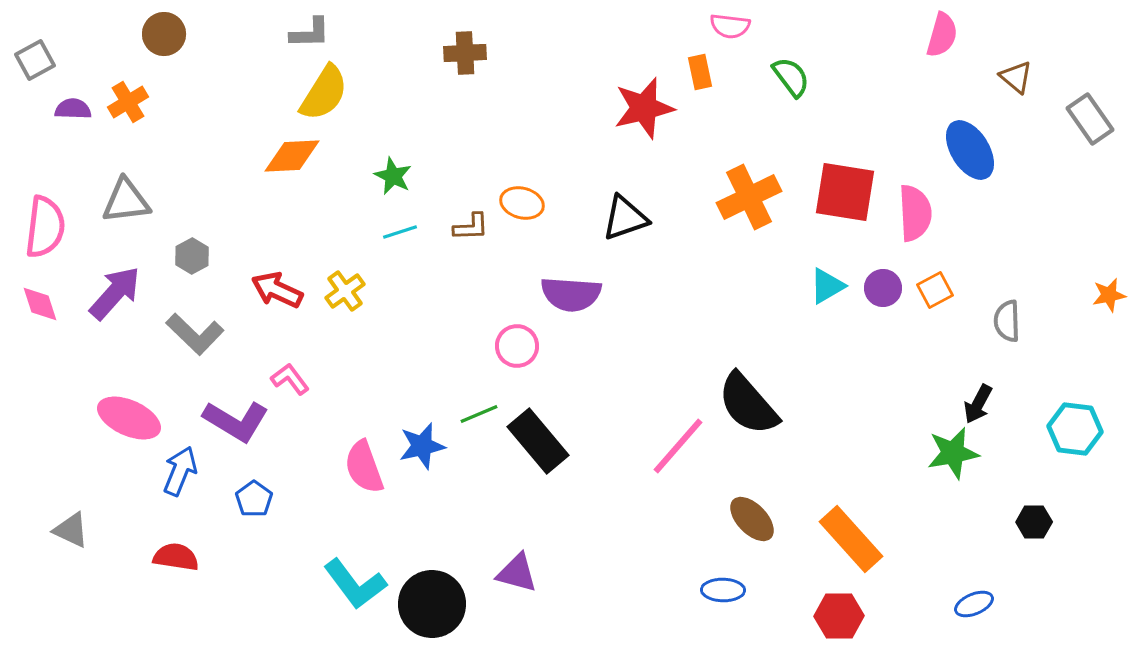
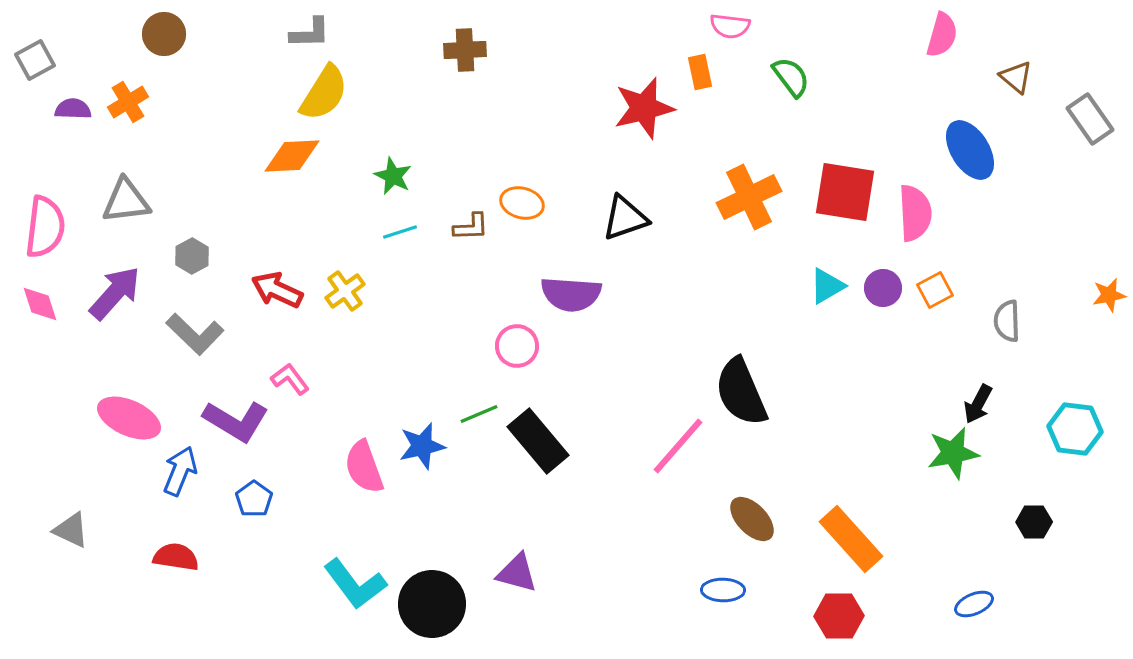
brown cross at (465, 53): moved 3 px up
black semicircle at (748, 404): moved 7 px left, 12 px up; rotated 18 degrees clockwise
